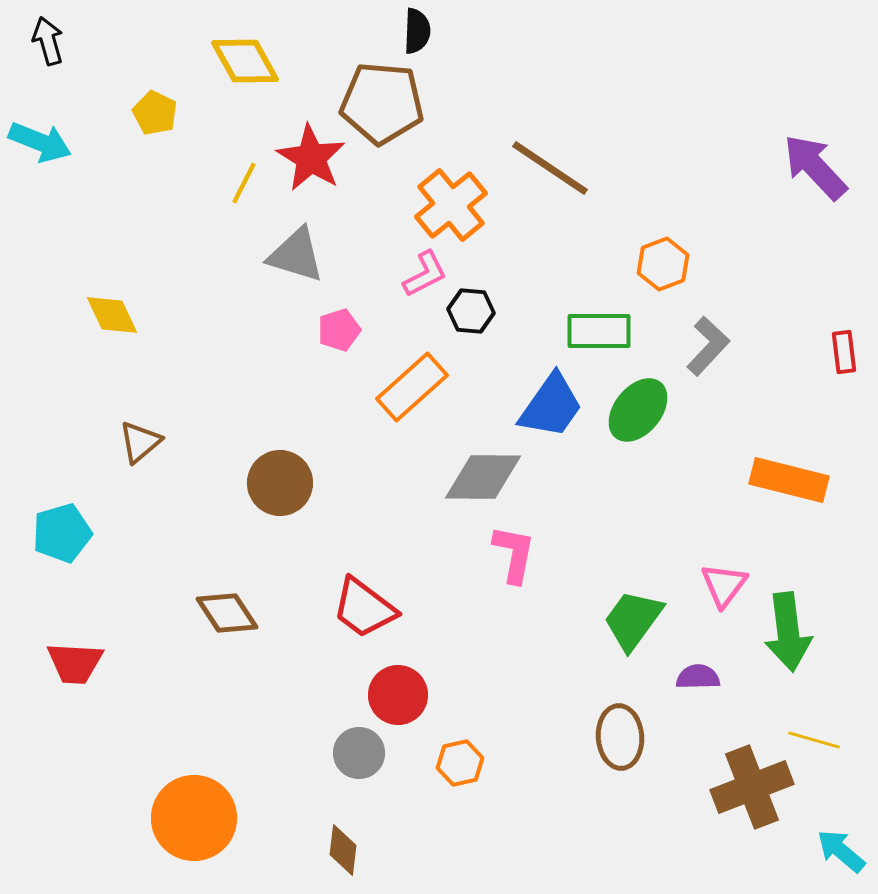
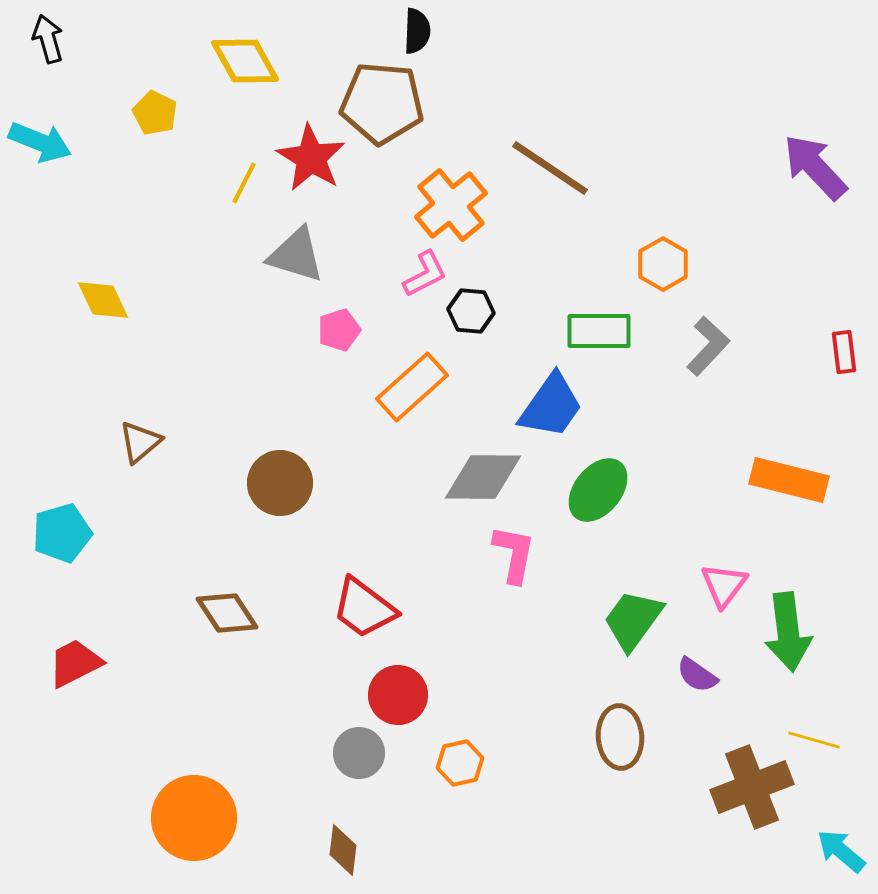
black arrow at (48, 41): moved 2 px up
orange hexagon at (663, 264): rotated 9 degrees counterclockwise
yellow diamond at (112, 315): moved 9 px left, 15 px up
green ellipse at (638, 410): moved 40 px left, 80 px down
red trapezoid at (75, 663): rotated 150 degrees clockwise
purple semicircle at (698, 677): moved 1 px left, 2 px up; rotated 144 degrees counterclockwise
